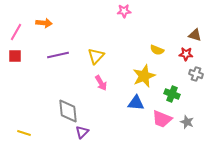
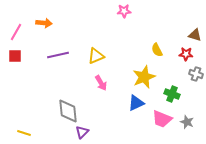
yellow semicircle: rotated 40 degrees clockwise
yellow triangle: rotated 24 degrees clockwise
yellow star: moved 1 px down
blue triangle: rotated 30 degrees counterclockwise
